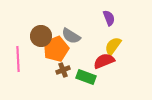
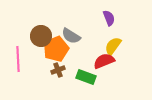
brown cross: moved 5 px left
